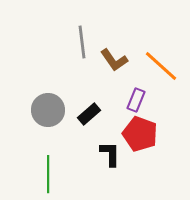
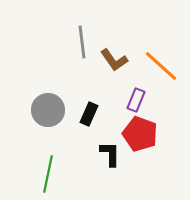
black rectangle: rotated 25 degrees counterclockwise
green line: rotated 12 degrees clockwise
